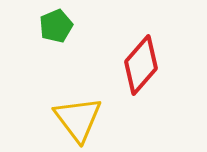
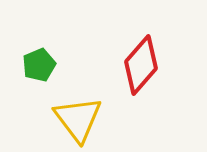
green pentagon: moved 17 px left, 39 px down
